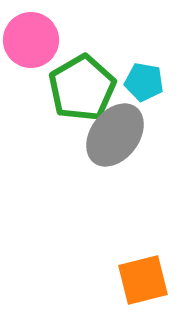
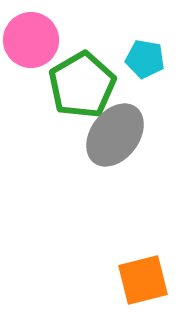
cyan pentagon: moved 1 px right, 23 px up
green pentagon: moved 3 px up
